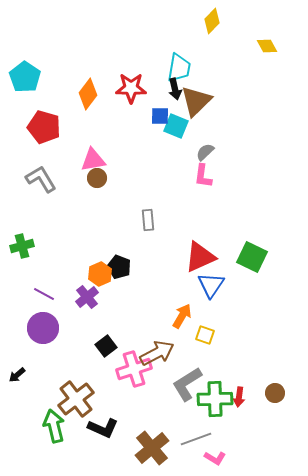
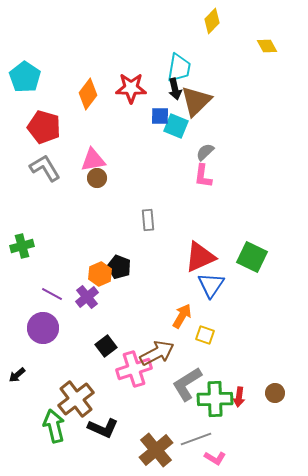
gray L-shape at (41, 179): moved 4 px right, 11 px up
purple line at (44, 294): moved 8 px right
brown cross at (152, 448): moved 4 px right, 2 px down
